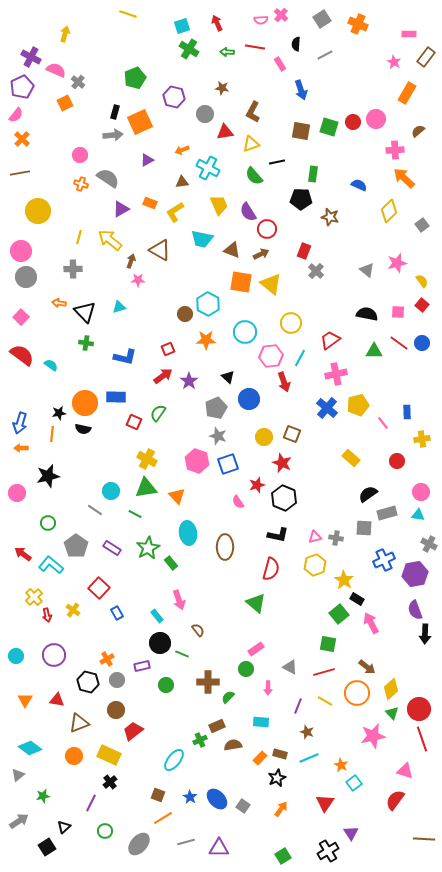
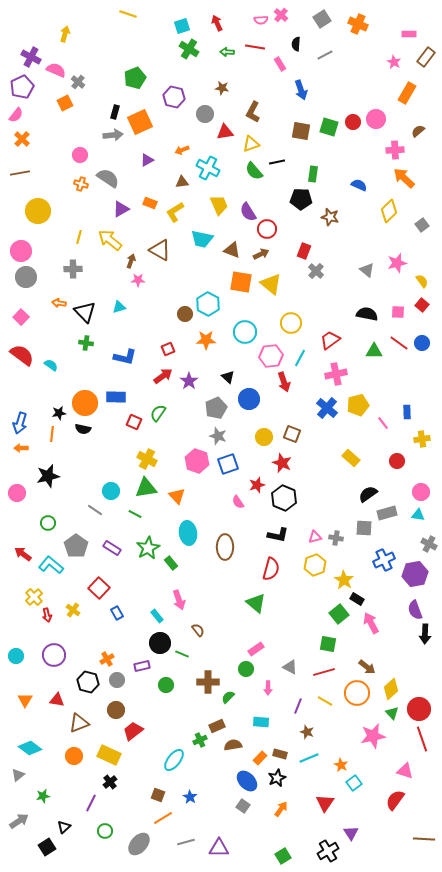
green semicircle at (254, 176): moved 5 px up
blue ellipse at (217, 799): moved 30 px right, 18 px up
